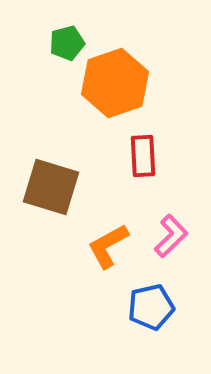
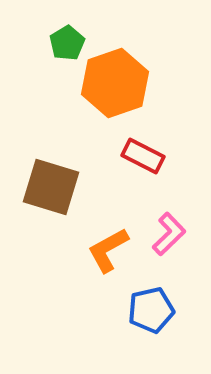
green pentagon: rotated 16 degrees counterclockwise
red rectangle: rotated 60 degrees counterclockwise
pink L-shape: moved 2 px left, 2 px up
orange L-shape: moved 4 px down
blue pentagon: moved 3 px down
